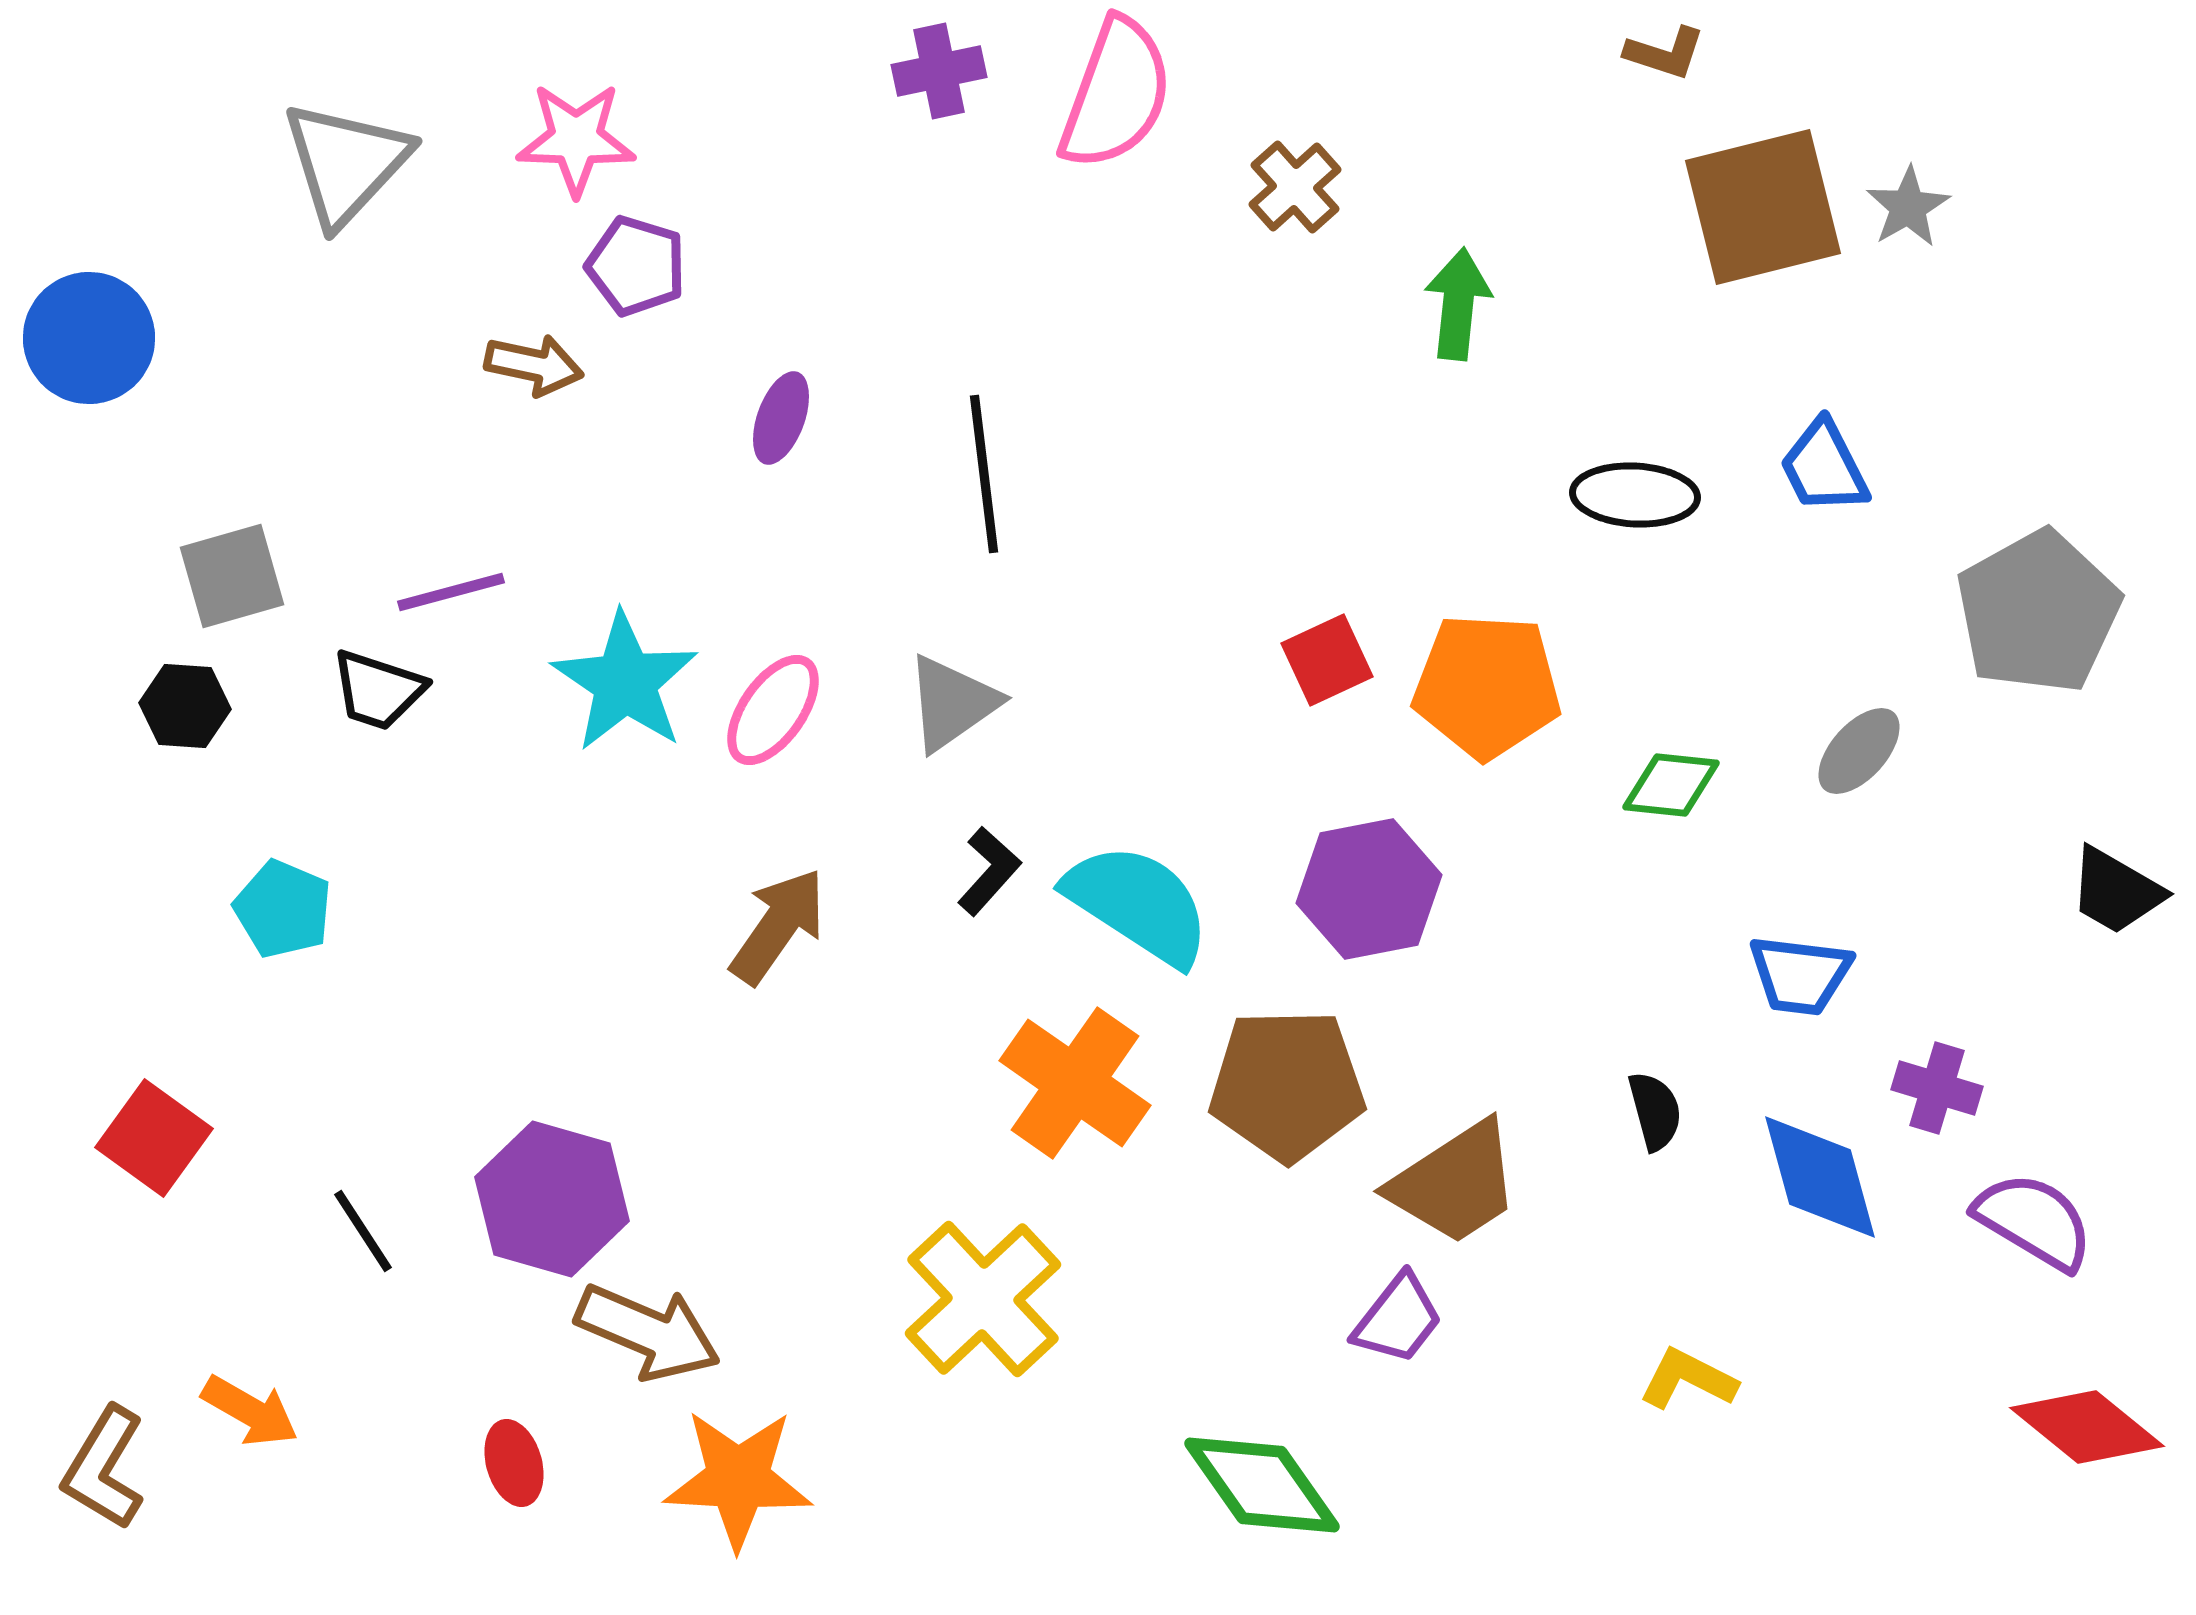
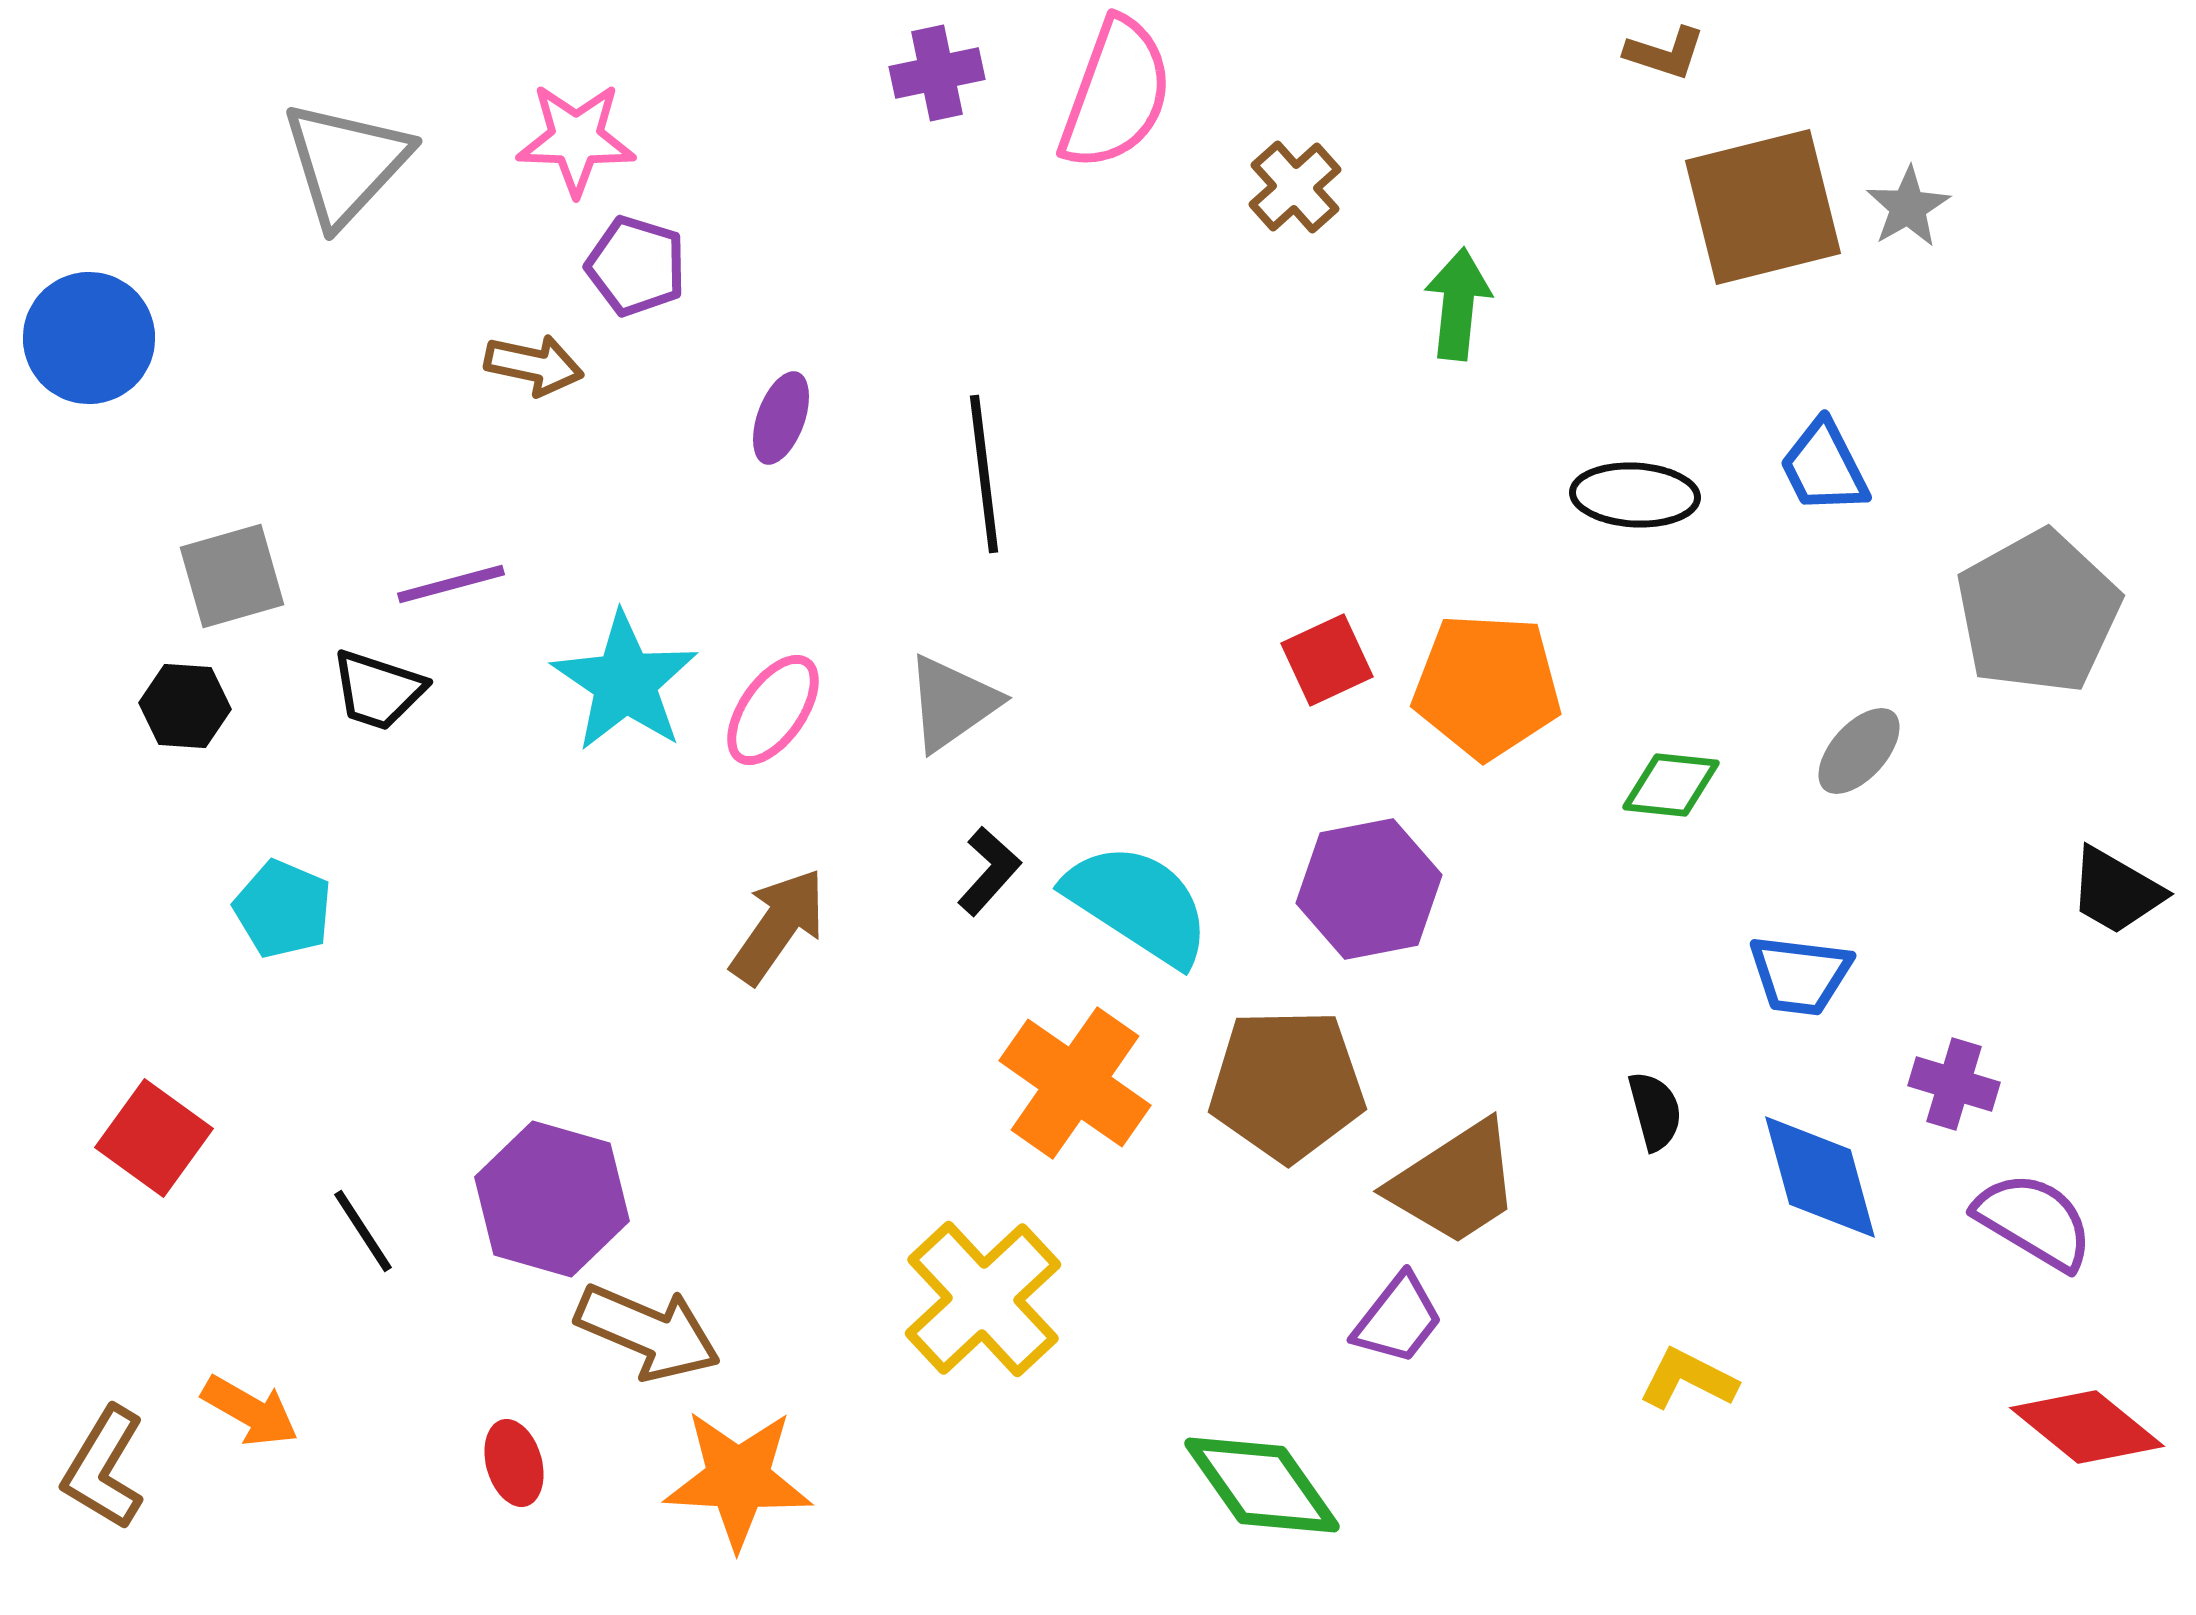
purple cross at (939, 71): moved 2 px left, 2 px down
purple line at (451, 592): moved 8 px up
purple cross at (1937, 1088): moved 17 px right, 4 px up
